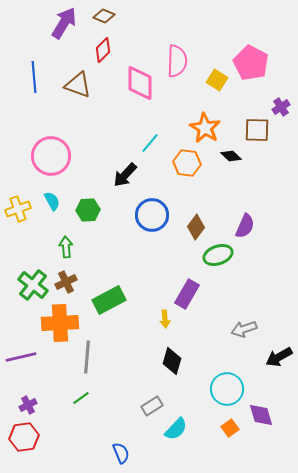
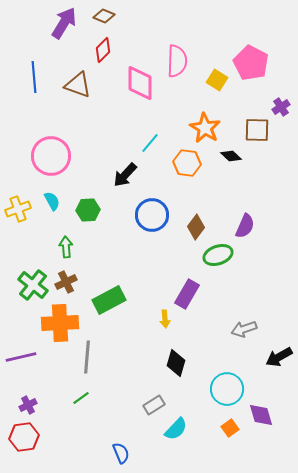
black diamond at (172, 361): moved 4 px right, 2 px down
gray rectangle at (152, 406): moved 2 px right, 1 px up
